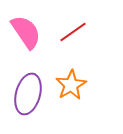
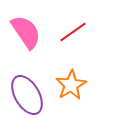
purple ellipse: moved 1 px left, 1 px down; rotated 45 degrees counterclockwise
